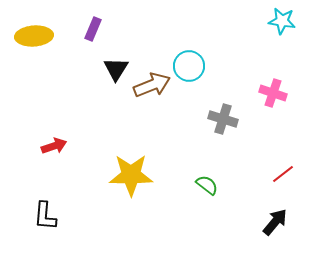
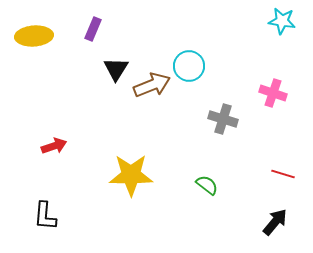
red line: rotated 55 degrees clockwise
